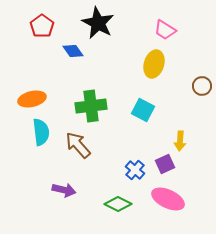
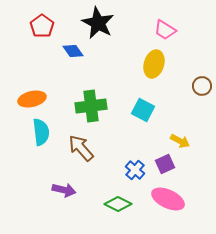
yellow arrow: rotated 66 degrees counterclockwise
brown arrow: moved 3 px right, 3 px down
